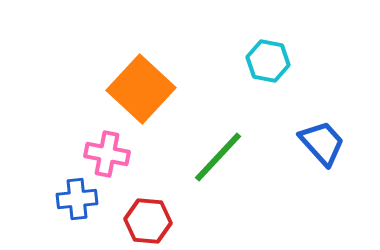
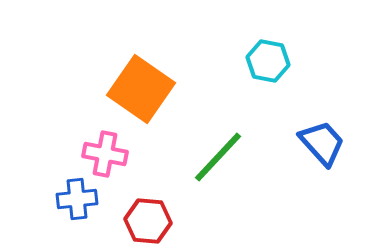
orange square: rotated 8 degrees counterclockwise
pink cross: moved 2 px left
